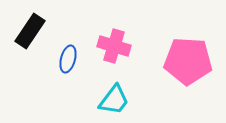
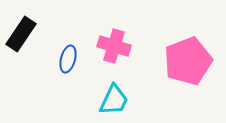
black rectangle: moved 9 px left, 3 px down
pink pentagon: rotated 24 degrees counterclockwise
cyan trapezoid: rotated 12 degrees counterclockwise
